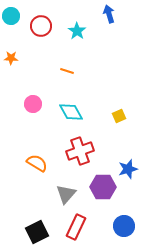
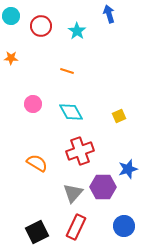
gray triangle: moved 7 px right, 1 px up
